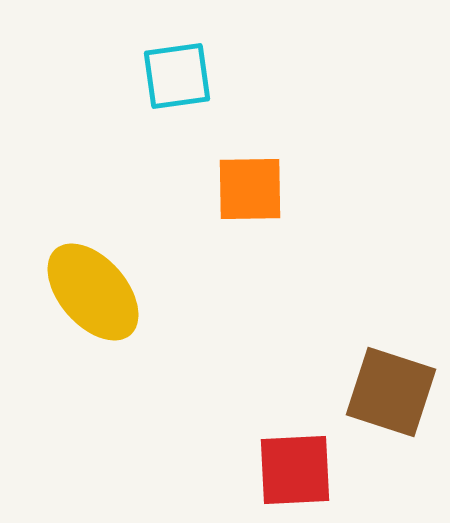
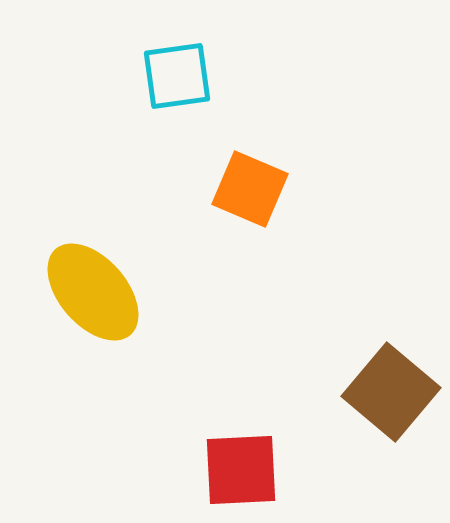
orange square: rotated 24 degrees clockwise
brown square: rotated 22 degrees clockwise
red square: moved 54 px left
